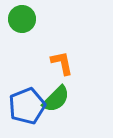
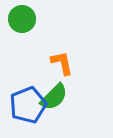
green semicircle: moved 2 px left, 2 px up
blue pentagon: moved 1 px right, 1 px up
